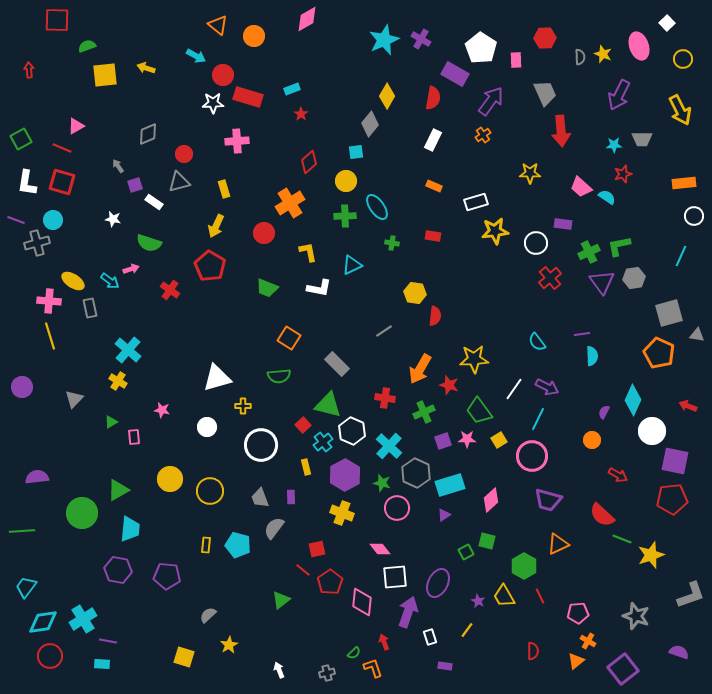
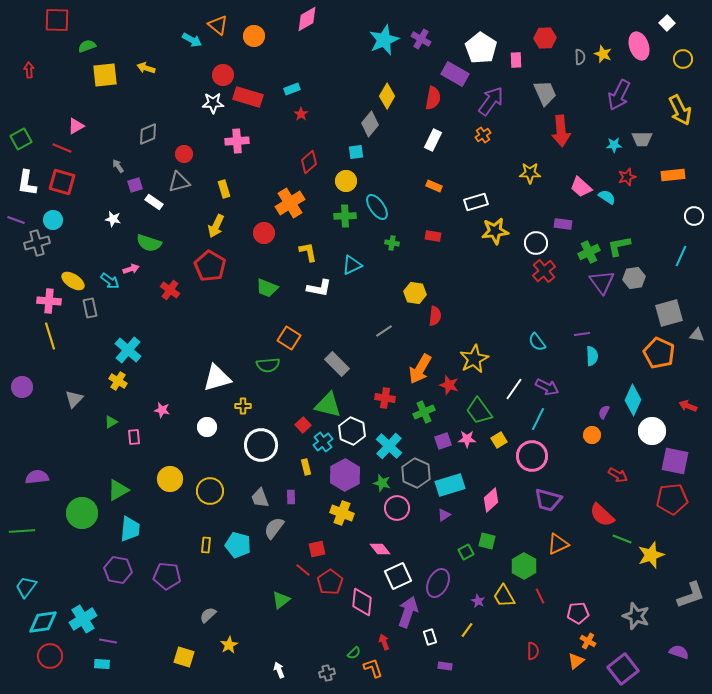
cyan arrow at (196, 56): moved 4 px left, 16 px up
red star at (623, 174): moved 4 px right, 3 px down
orange rectangle at (684, 183): moved 11 px left, 8 px up
red cross at (550, 278): moved 6 px left, 7 px up
yellow star at (474, 359): rotated 24 degrees counterclockwise
green semicircle at (279, 376): moved 11 px left, 11 px up
orange circle at (592, 440): moved 5 px up
white square at (395, 577): moved 3 px right, 1 px up; rotated 20 degrees counterclockwise
